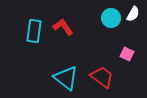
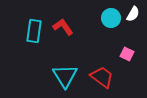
cyan triangle: moved 1 px left, 2 px up; rotated 20 degrees clockwise
